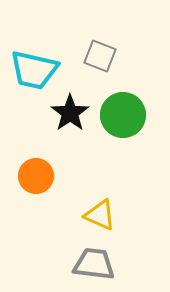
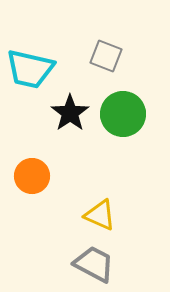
gray square: moved 6 px right
cyan trapezoid: moved 4 px left, 1 px up
green circle: moved 1 px up
orange circle: moved 4 px left
gray trapezoid: rotated 21 degrees clockwise
